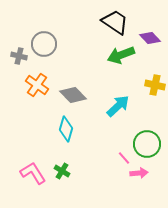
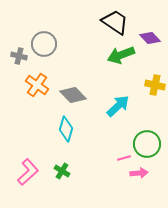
pink line: rotated 64 degrees counterclockwise
pink L-shape: moved 5 px left, 1 px up; rotated 80 degrees clockwise
